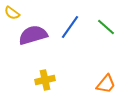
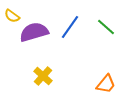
yellow semicircle: moved 3 px down
purple semicircle: moved 1 px right, 3 px up
yellow cross: moved 2 px left, 4 px up; rotated 36 degrees counterclockwise
